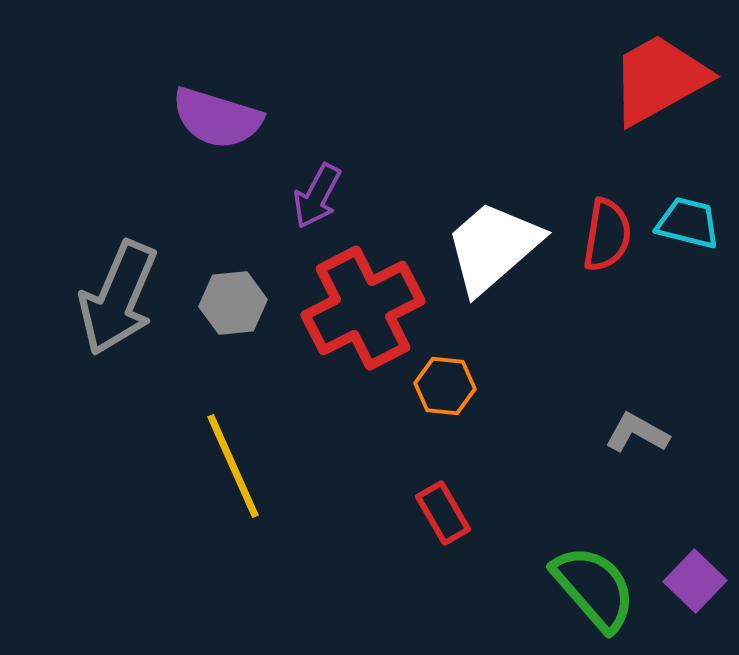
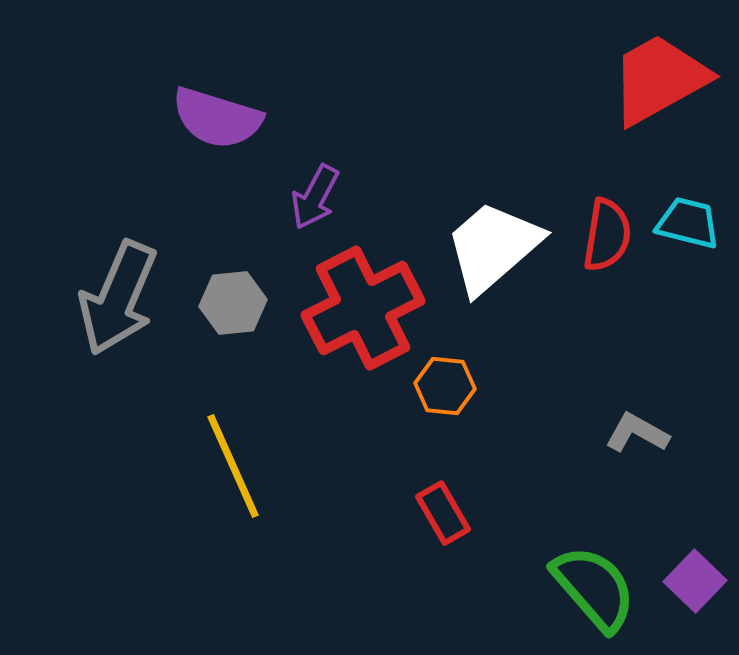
purple arrow: moved 2 px left, 1 px down
